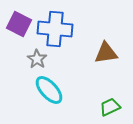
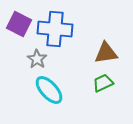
green trapezoid: moved 7 px left, 24 px up
